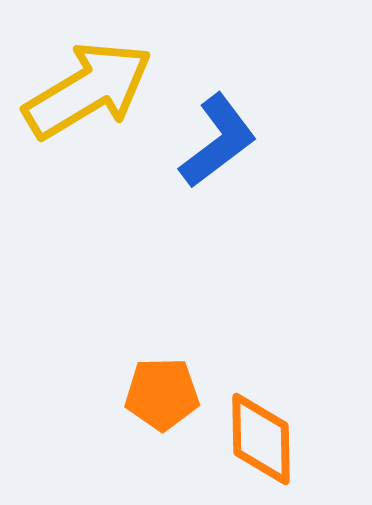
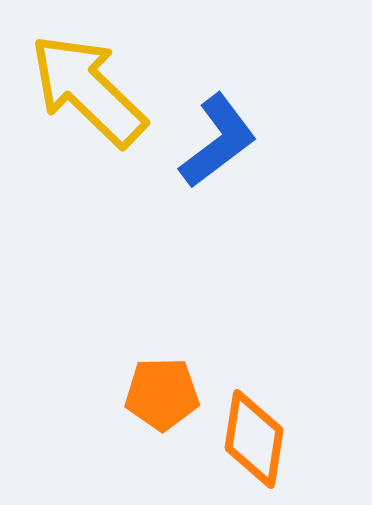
yellow arrow: rotated 105 degrees counterclockwise
orange diamond: moved 7 px left; rotated 10 degrees clockwise
